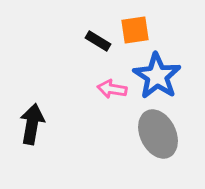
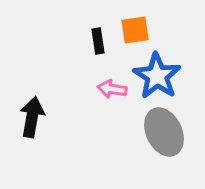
black rectangle: rotated 50 degrees clockwise
black arrow: moved 7 px up
gray ellipse: moved 6 px right, 2 px up
